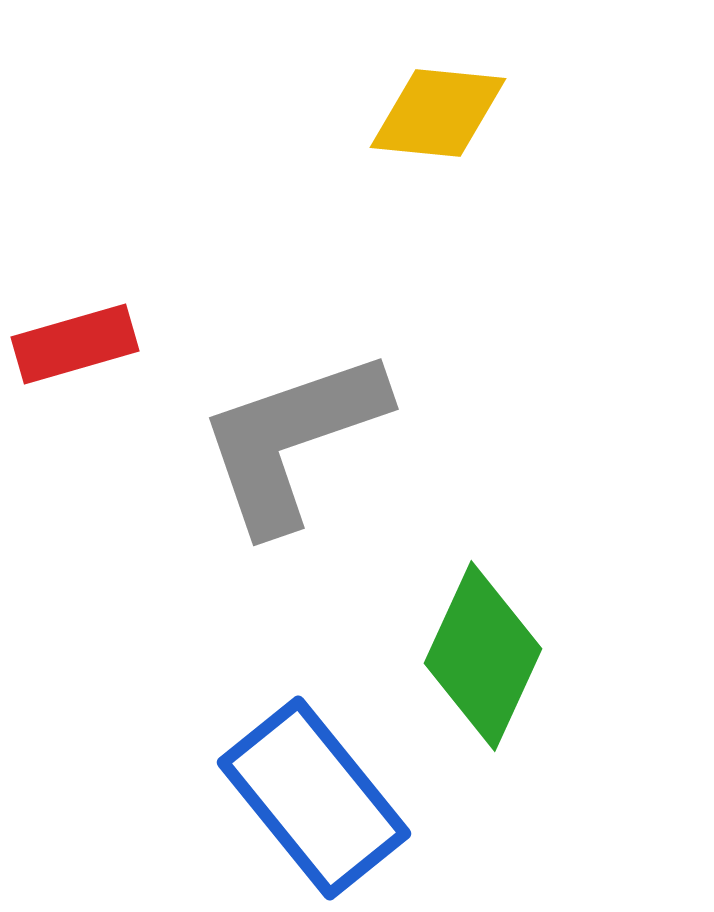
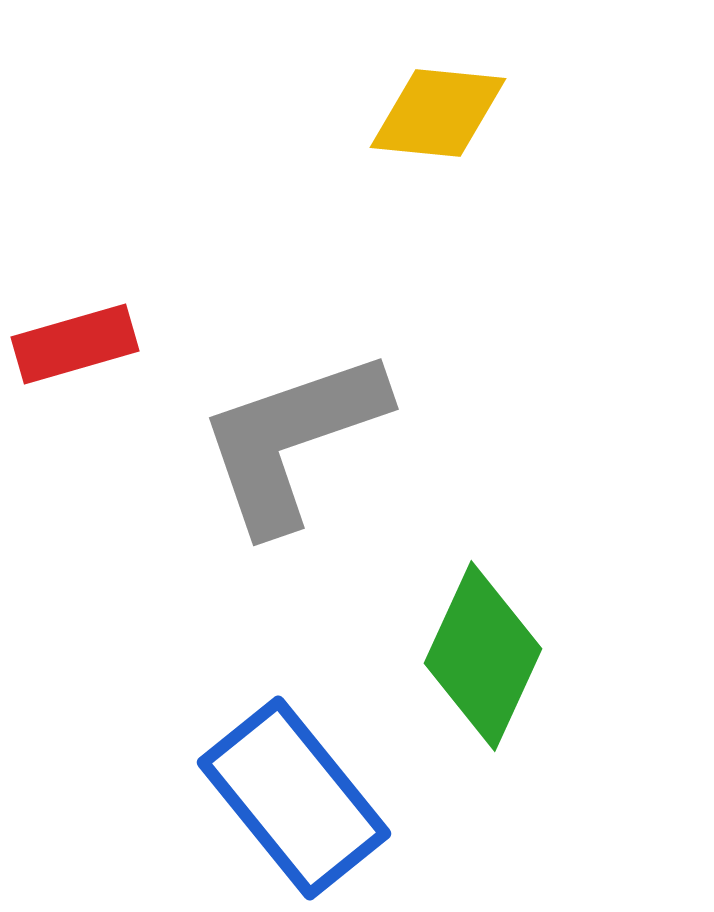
blue rectangle: moved 20 px left
